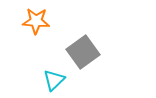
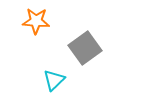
gray square: moved 2 px right, 4 px up
